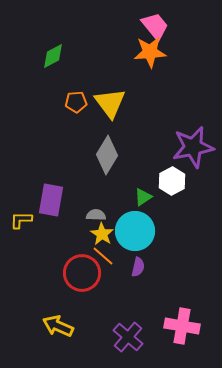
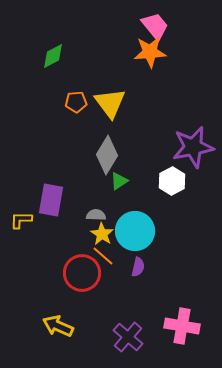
green triangle: moved 24 px left, 16 px up
